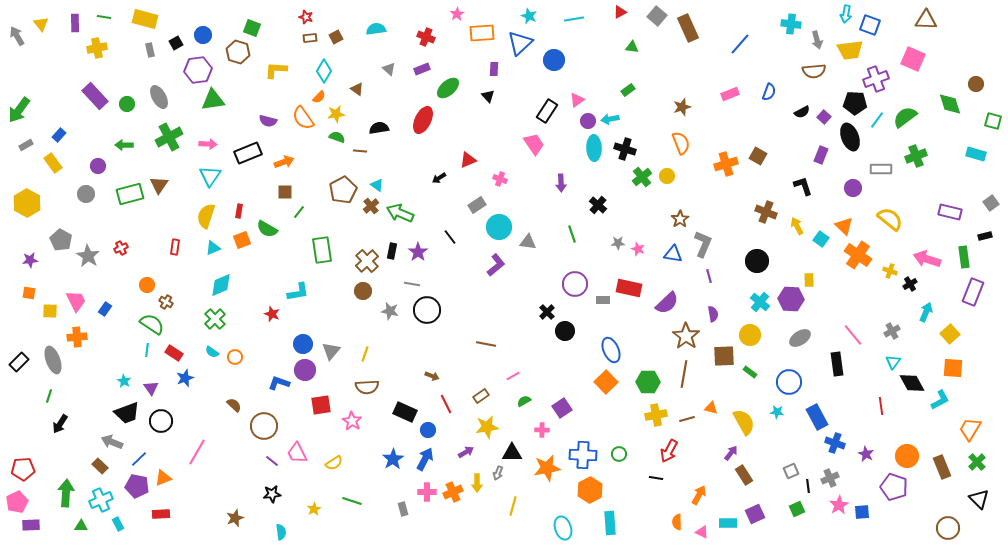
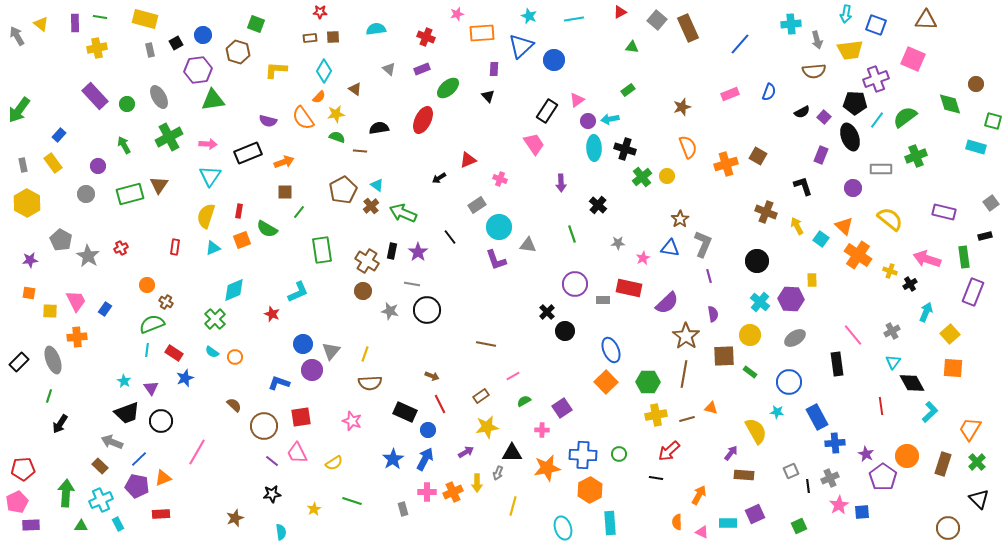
pink star at (457, 14): rotated 16 degrees clockwise
gray square at (657, 16): moved 4 px down
green line at (104, 17): moved 4 px left
red star at (306, 17): moved 14 px right, 5 px up; rotated 16 degrees counterclockwise
yellow triangle at (41, 24): rotated 14 degrees counterclockwise
cyan cross at (791, 24): rotated 12 degrees counterclockwise
blue square at (870, 25): moved 6 px right
green square at (252, 28): moved 4 px right, 4 px up
brown square at (336, 37): moved 3 px left; rotated 24 degrees clockwise
blue triangle at (520, 43): moved 1 px right, 3 px down
brown triangle at (357, 89): moved 2 px left
orange semicircle at (681, 143): moved 7 px right, 4 px down
gray rectangle at (26, 145): moved 3 px left, 20 px down; rotated 72 degrees counterclockwise
green arrow at (124, 145): rotated 60 degrees clockwise
cyan rectangle at (976, 154): moved 7 px up
purple rectangle at (950, 212): moved 6 px left
green arrow at (400, 213): moved 3 px right
gray triangle at (528, 242): moved 3 px down
pink star at (638, 249): moved 5 px right, 9 px down; rotated 24 degrees clockwise
blue triangle at (673, 254): moved 3 px left, 6 px up
brown cross at (367, 261): rotated 15 degrees counterclockwise
purple L-shape at (496, 265): moved 5 px up; rotated 110 degrees clockwise
yellow rectangle at (809, 280): moved 3 px right
cyan diamond at (221, 285): moved 13 px right, 5 px down
cyan L-shape at (298, 292): rotated 15 degrees counterclockwise
green semicircle at (152, 324): rotated 55 degrees counterclockwise
gray ellipse at (800, 338): moved 5 px left
purple circle at (305, 370): moved 7 px right
brown semicircle at (367, 387): moved 3 px right, 4 px up
cyan L-shape at (940, 400): moved 10 px left, 12 px down; rotated 15 degrees counterclockwise
red line at (446, 404): moved 6 px left
red square at (321, 405): moved 20 px left, 12 px down
pink star at (352, 421): rotated 12 degrees counterclockwise
yellow semicircle at (744, 422): moved 12 px right, 9 px down
blue cross at (835, 443): rotated 24 degrees counterclockwise
red arrow at (669, 451): rotated 20 degrees clockwise
brown rectangle at (942, 467): moved 1 px right, 3 px up; rotated 40 degrees clockwise
brown rectangle at (744, 475): rotated 54 degrees counterclockwise
purple pentagon at (894, 487): moved 11 px left, 10 px up; rotated 16 degrees clockwise
green square at (797, 509): moved 2 px right, 17 px down
